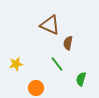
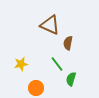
yellow star: moved 5 px right
green semicircle: moved 10 px left
